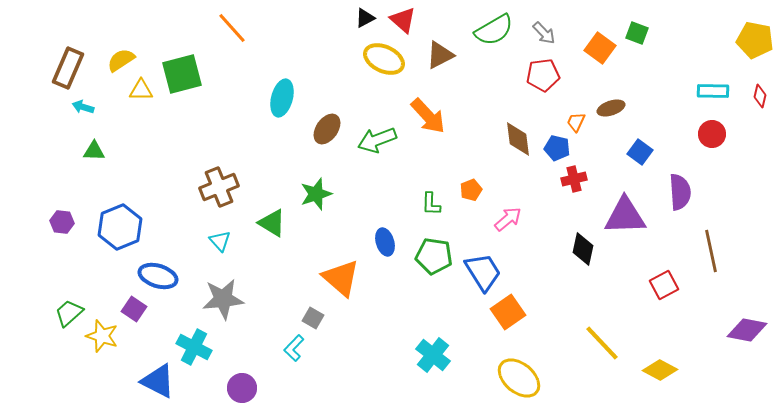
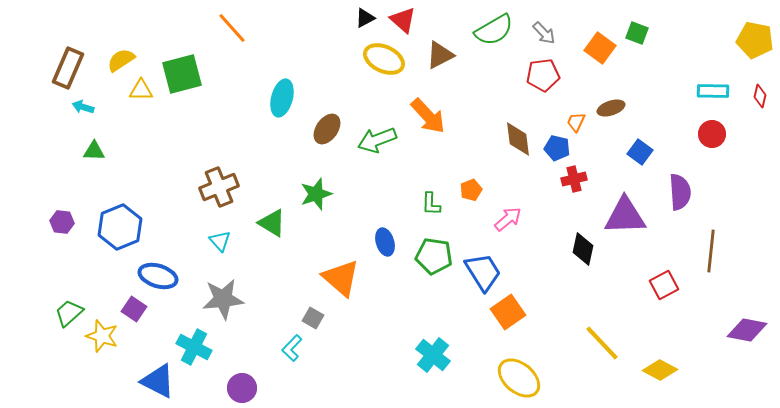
brown line at (711, 251): rotated 18 degrees clockwise
cyan L-shape at (294, 348): moved 2 px left
